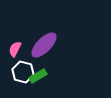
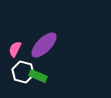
green rectangle: rotated 54 degrees clockwise
